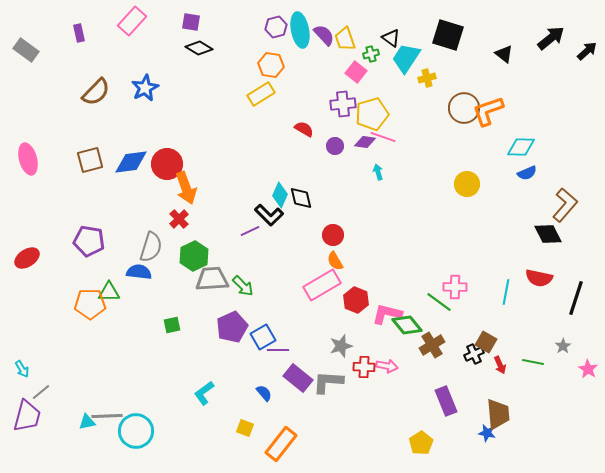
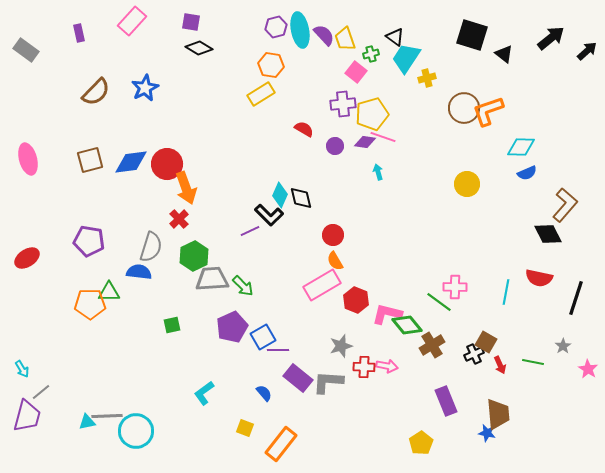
black square at (448, 35): moved 24 px right
black triangle at (391, 38): moved 4 px right, 1 px up
